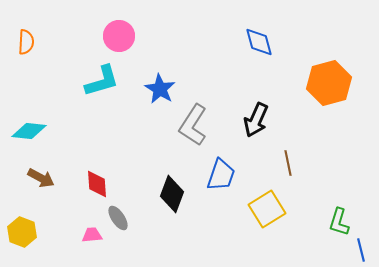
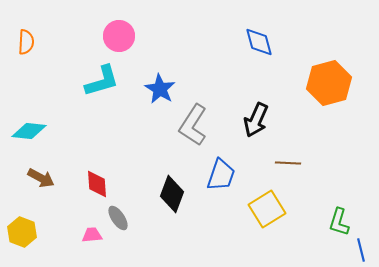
brown line: rotated 75 degrees counterclockwise
